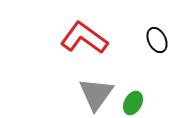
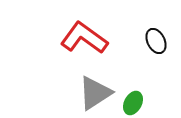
black ellipse: moved 1 px left, 1 px down
gray triangle: moved 1 px left, 1 px up; rotated 21 degrees clockwise
